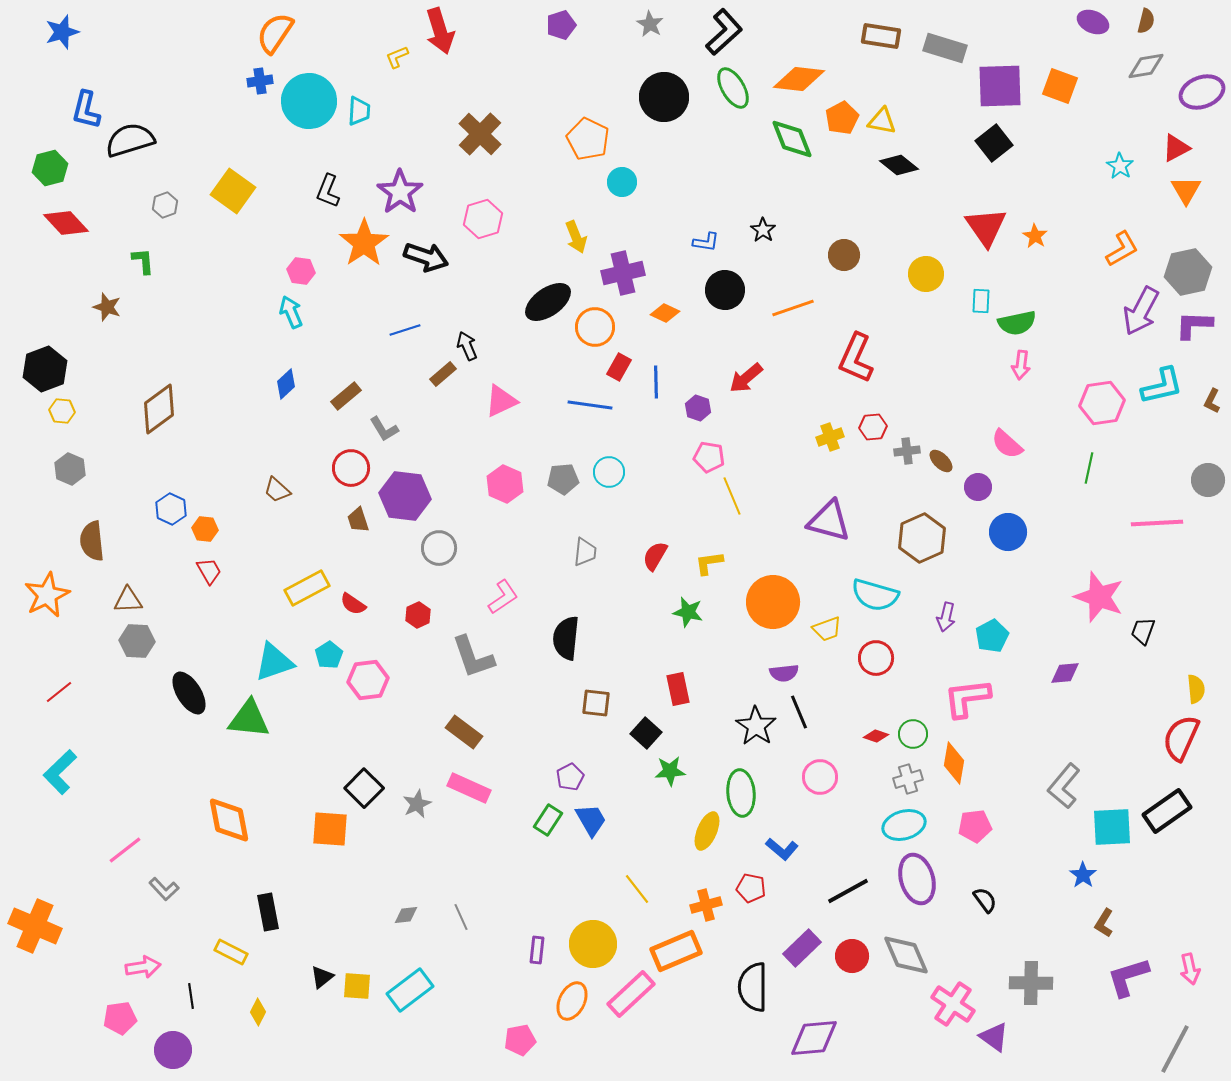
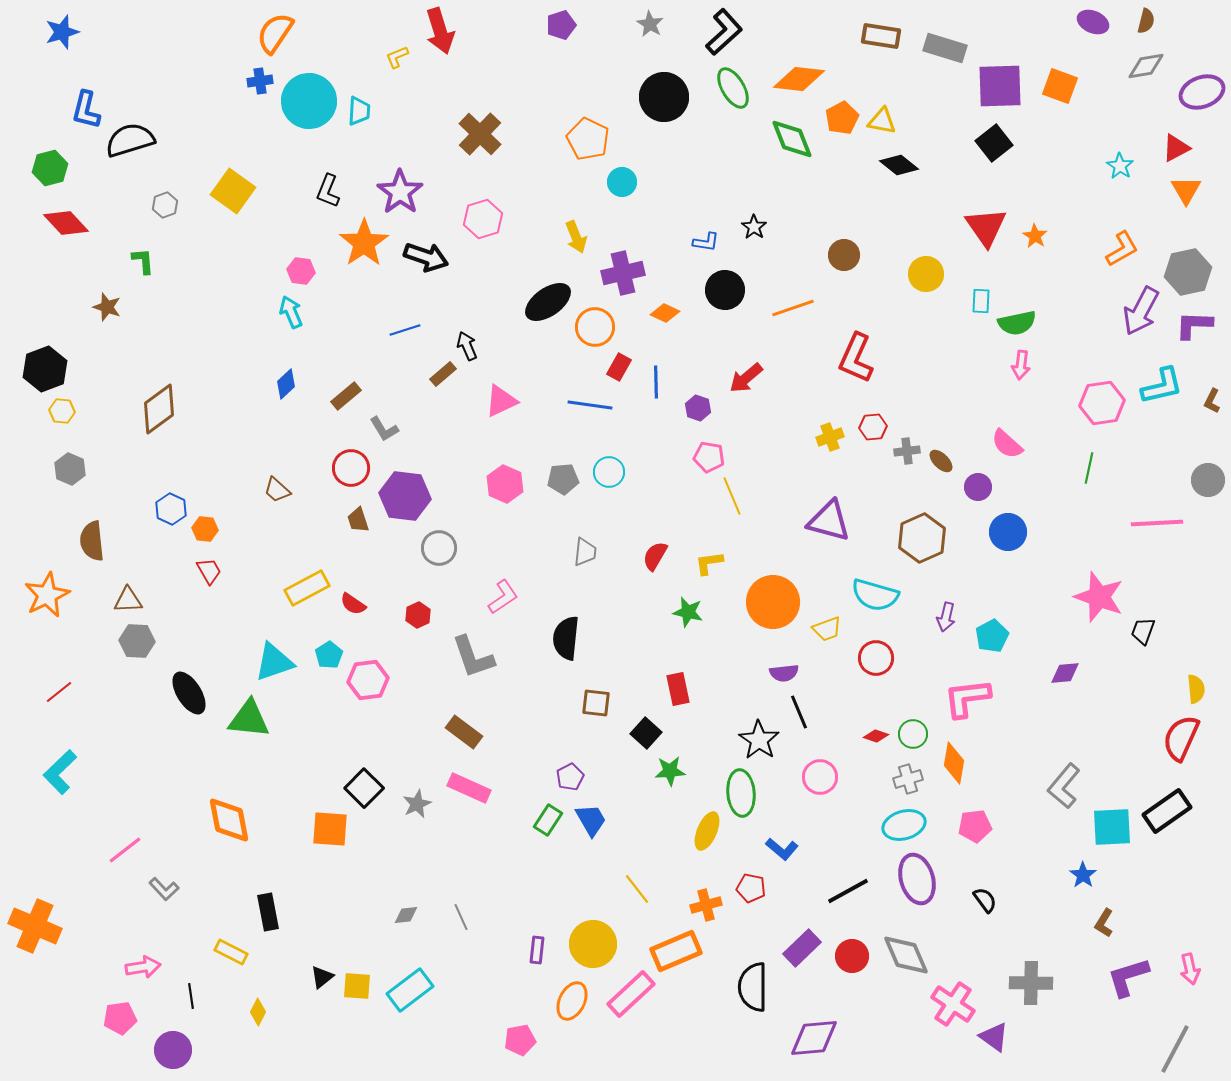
black star at (763, 230): moved 9 px left, 3 px up
black star at (756, 726): moved 3 px right, 14 px down
